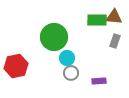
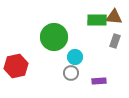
cyan circle: moved 8 px right, 1 px up
